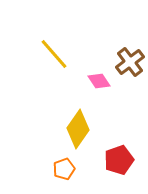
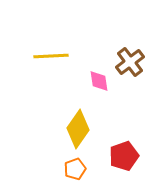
yellow line: moved 3 px left, 2 px down; rotated 52 degrees counterclockwise
pink diamond: rotated 25 degrees clockwise
red pentagon: moved 5 px right, 4 px up
orange pentagon: moved 11 px right
